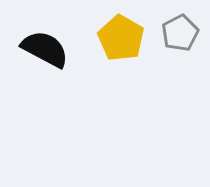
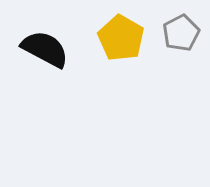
gray pentagon: moved 1 px right
